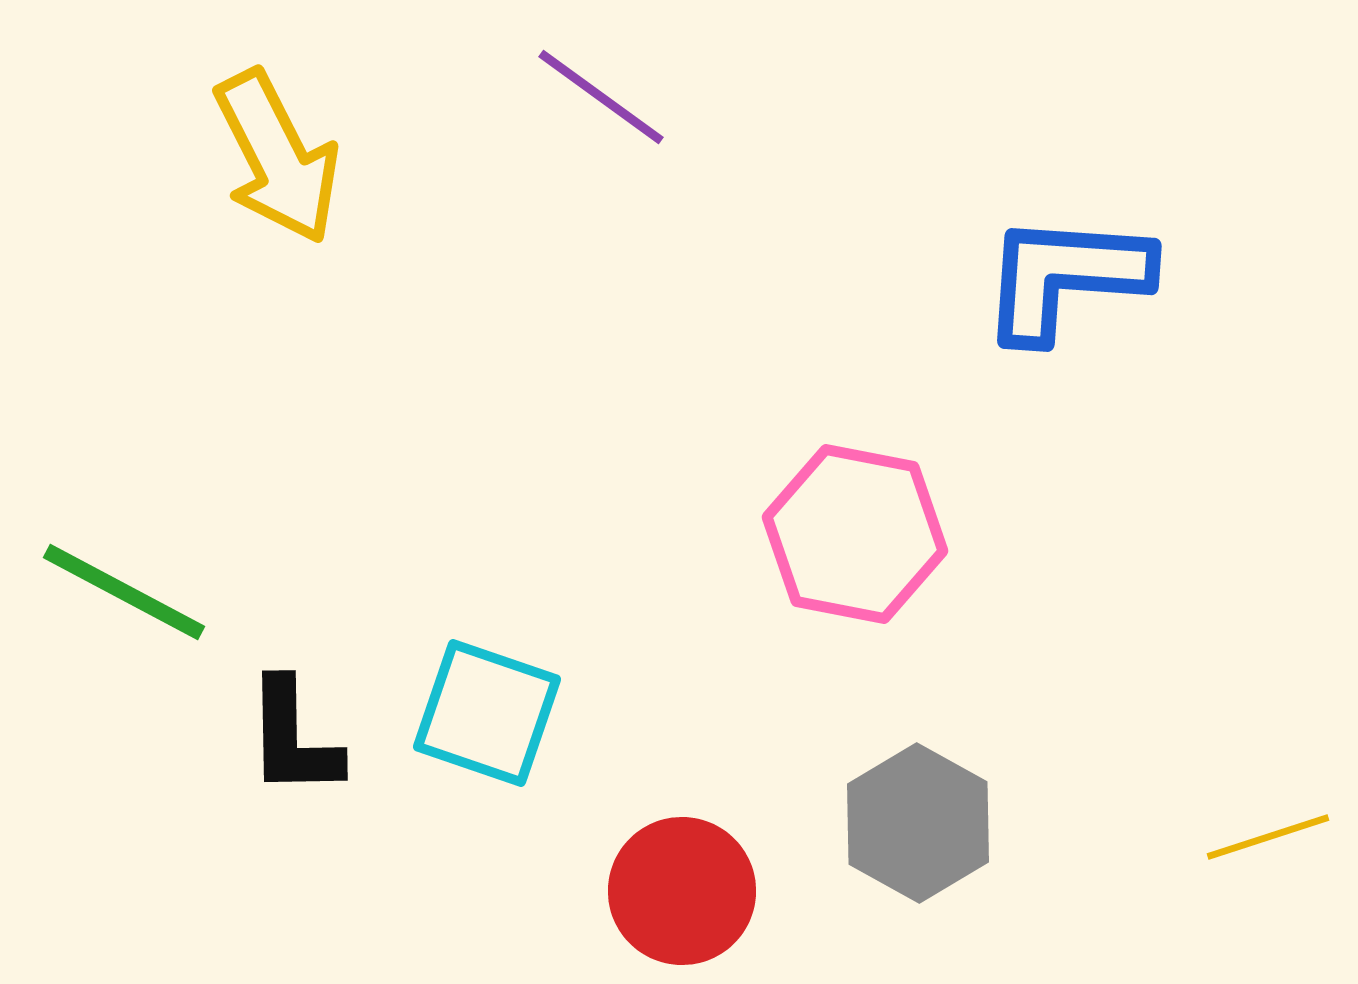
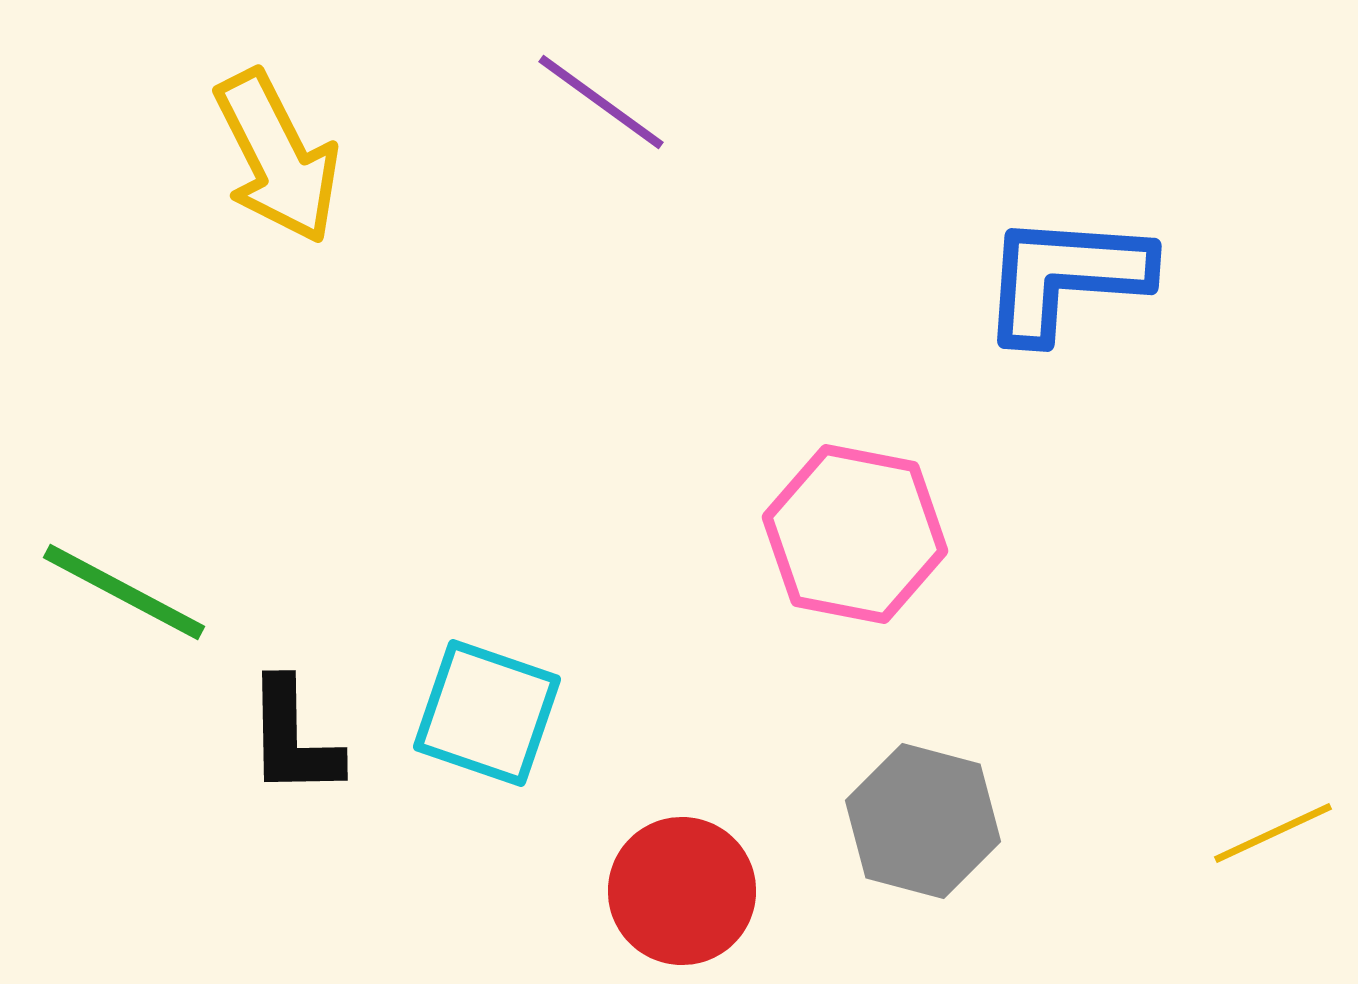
purple line: moved 5 px down
gray hexagon: moved 5 px right, 2 px up; rotated 14 degrees counterclockwise
yellow line: moved 5 px right, 4 px up; rotated 7 degrees counterclockwise
